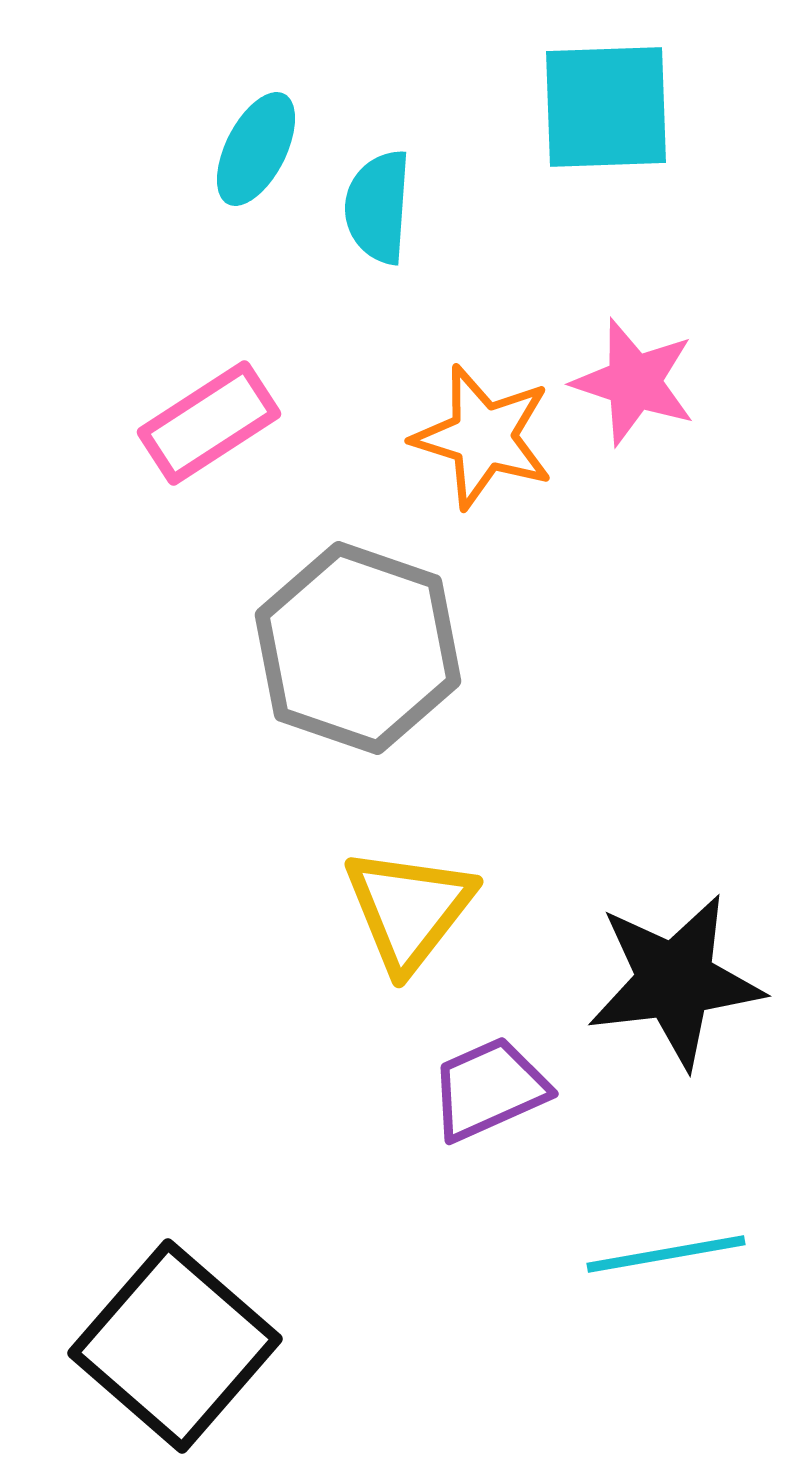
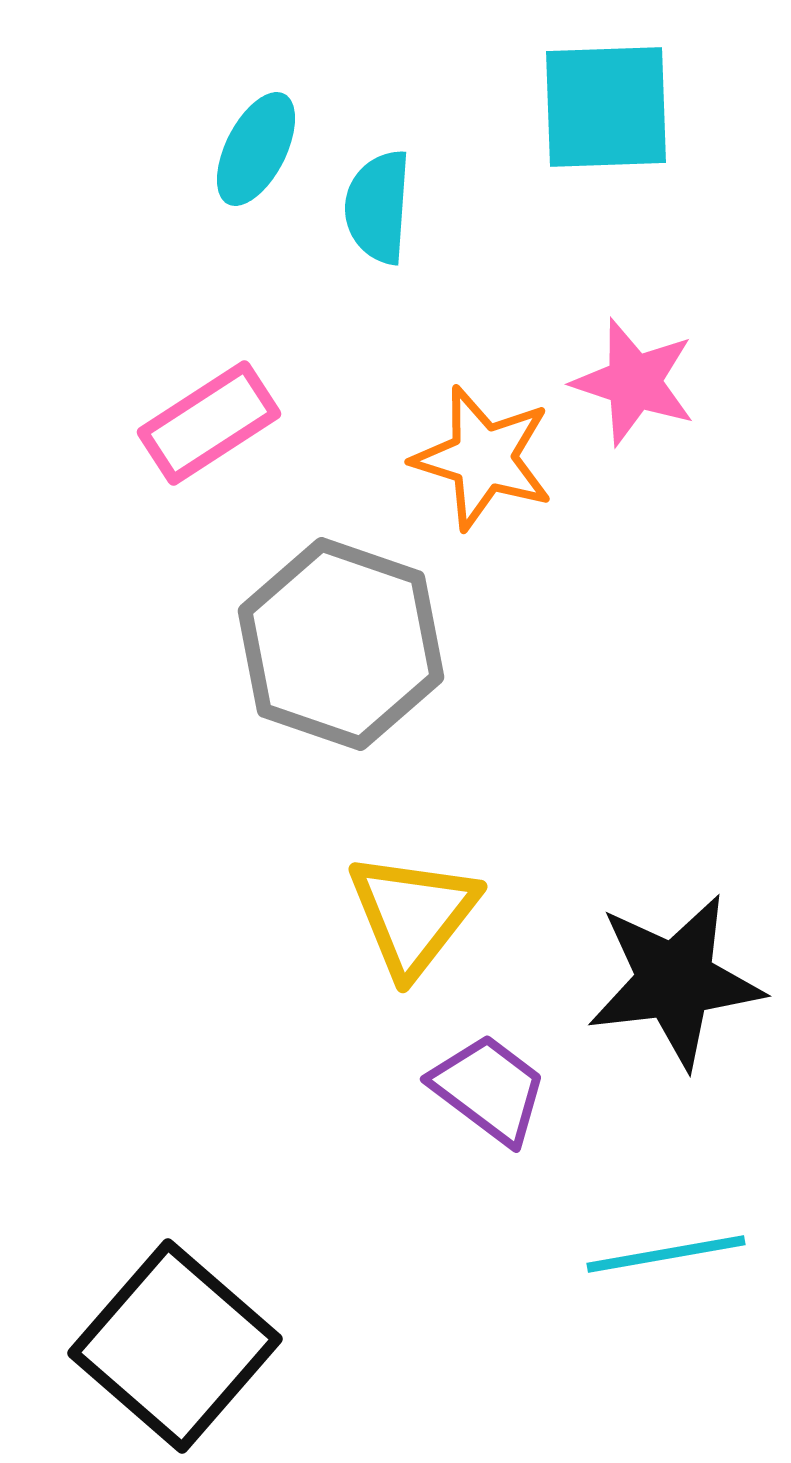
orange star: moved 21 px down
gray hexagon: moved 17 px left, 4 px up
yellow triangle: moved 4 px right, 5 px down
purple trapezoid: rotated 61 degrees clockwise
